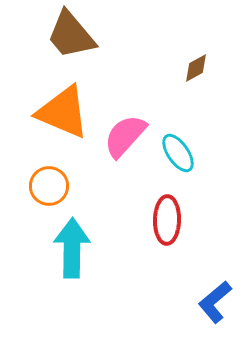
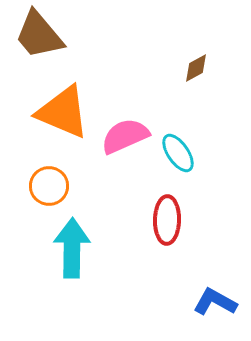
brown trapezoid: moved 32 px left
pink semicircle: rotated 24 degrees clockwise
blue L-shape: rotated 69 degrees clockwise
